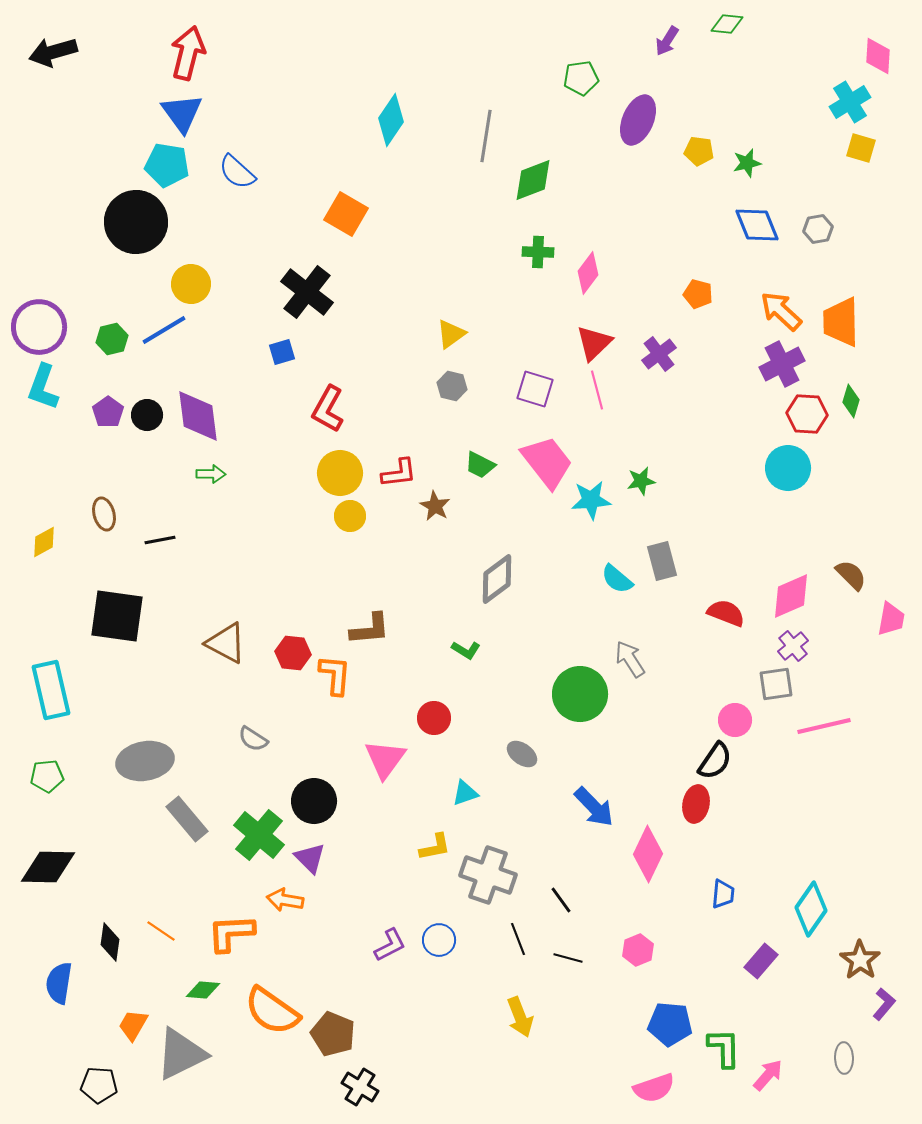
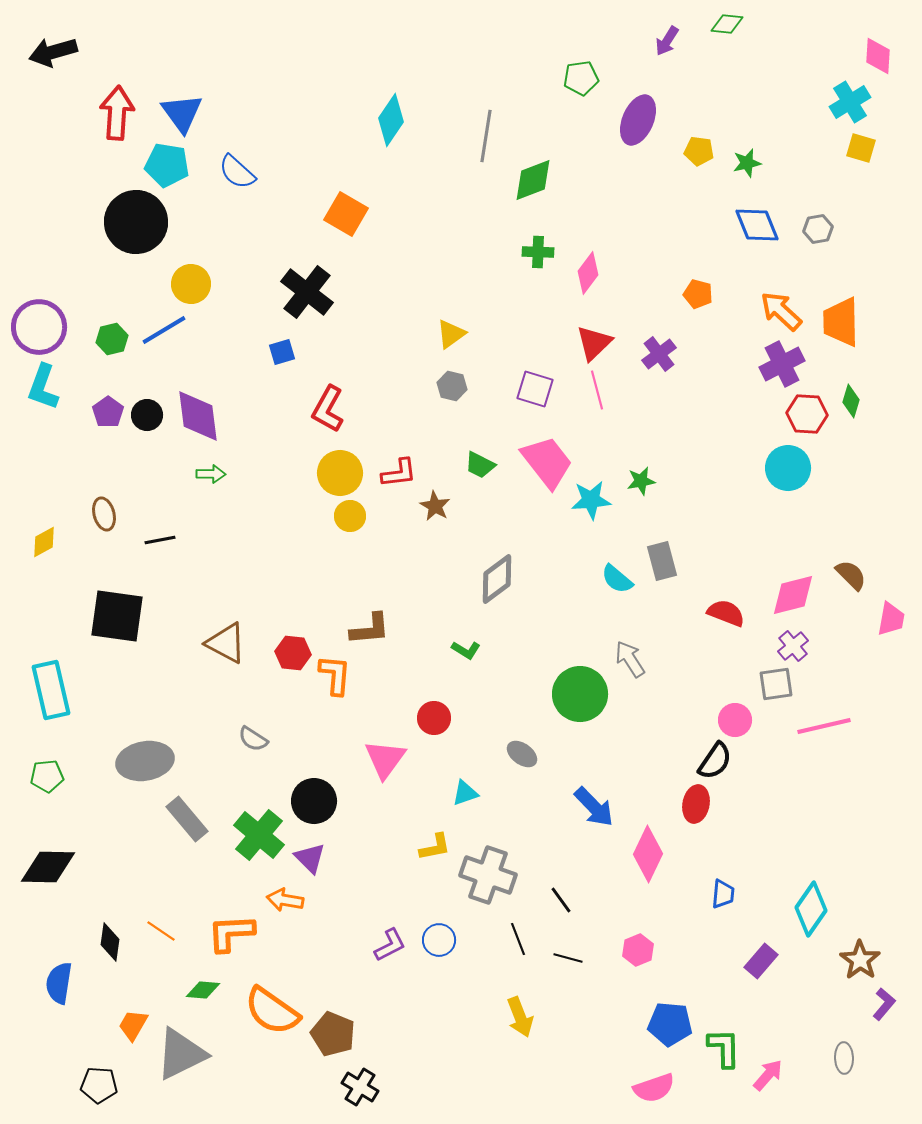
red arrow at (188, 53): moved 71 px left, 60 px down; rotated 10 degrees counterclockwise
pink diamond at (791, 596): moved 2 px right, 1 px up; rotated 9 degrees clockwise
